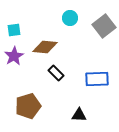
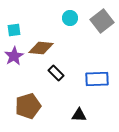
gray square: moved 2 px left, 5 px up
brown diamond: moved 4 px left, 1 px down
